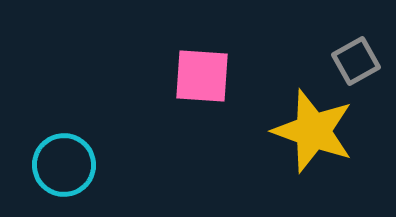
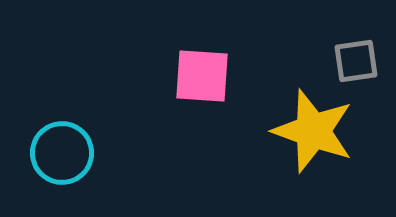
gray square: rotated 21 degrees clockwise
cyan circle: moved 2 px left, 12 px up
